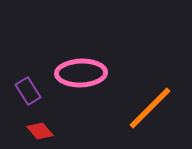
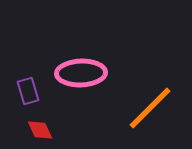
purple rectangle: rotated 16 degrees clockwise
red diamond: moved 1 px up; rotated 16 degrees clockwise
